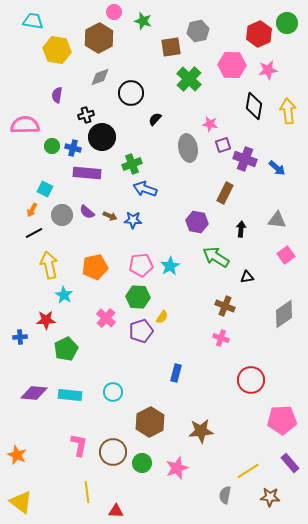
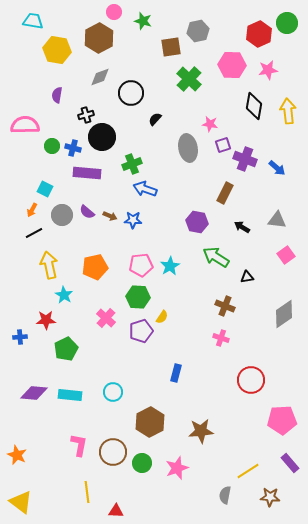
black arrow at (241, 229): moved 1 px right, 2 px up; rotated 63 degrees counterclockwise
